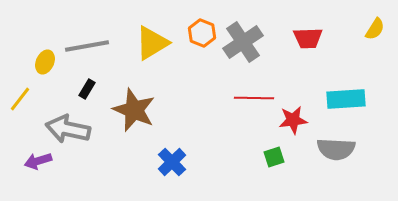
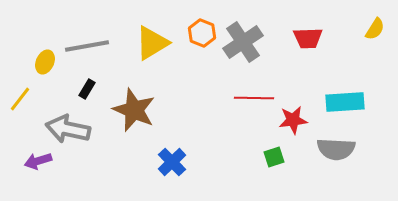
cyan rectangle: moved 1 px left, 3 px down
